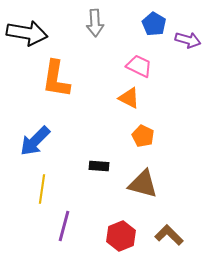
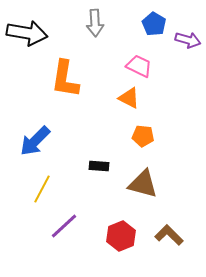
orange L-shape: moved 9 px right
orange pentagon: rotated 20 degrees counterclockwise
yellow line: rotated 20 degrees clockwise
purple line: rotated 32 degrees clockwise
